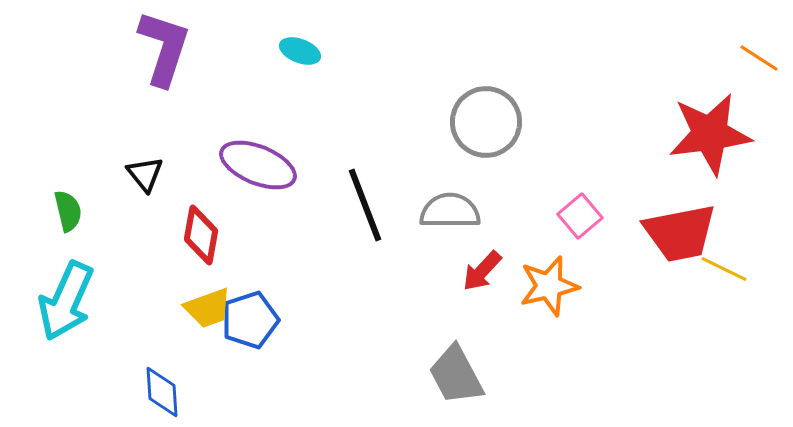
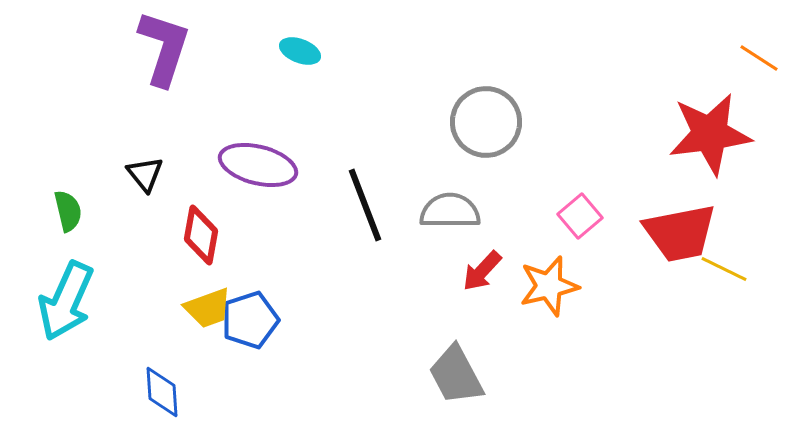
purple ellipse: rotated 8 degrees counterclockwise
